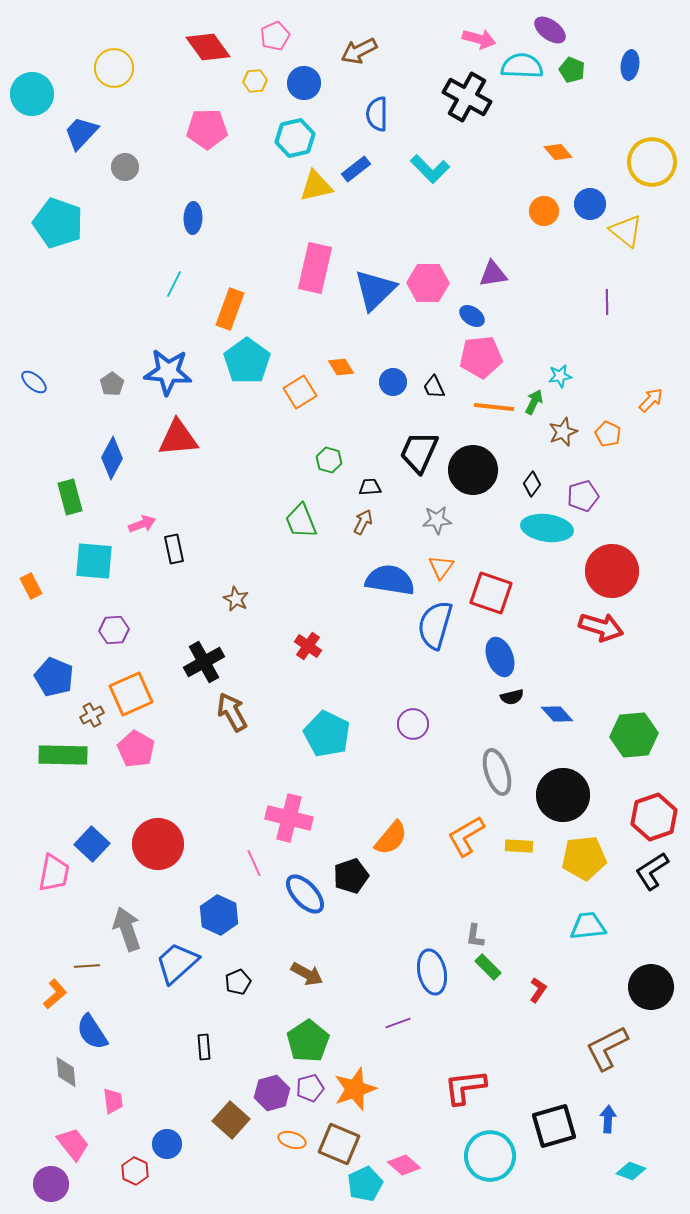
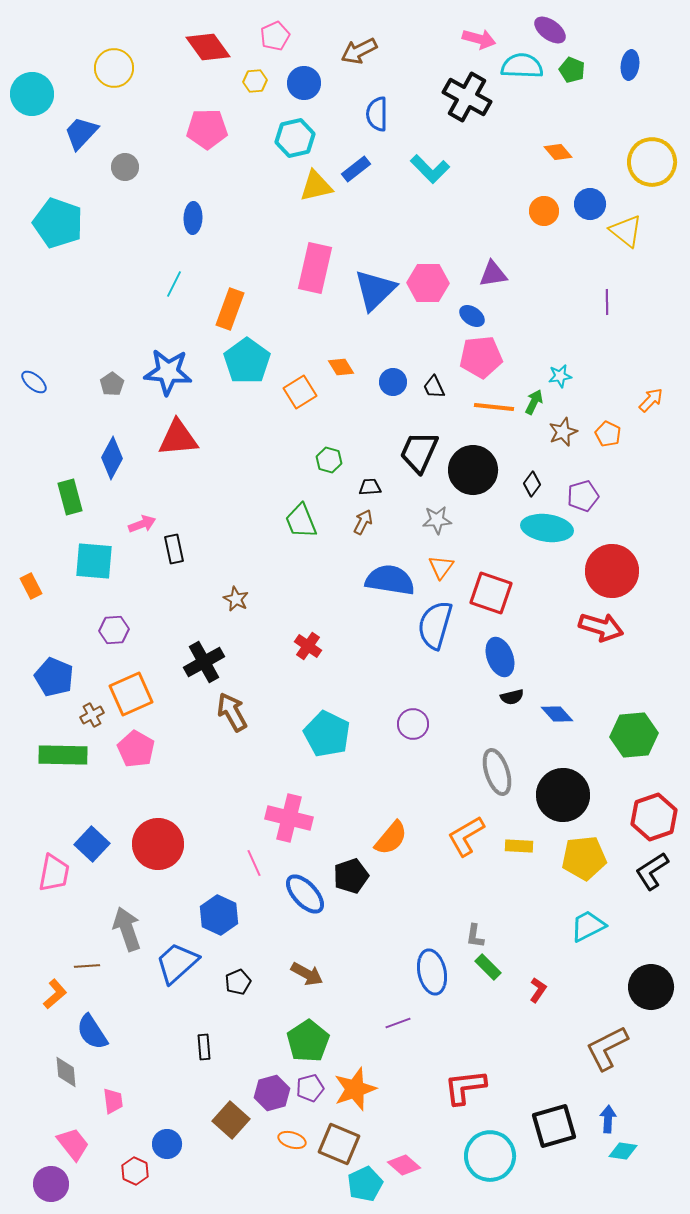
cyan trapezoid at (588, 926): rotated 21 degrees counterclockwise
cyan diamond at (631, 1171): moved 8 px left, 20 px up; rotated 12 degrees counterclockwise
